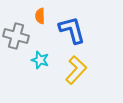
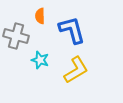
yellow L-shape: rotated 16 degrees clockwise
